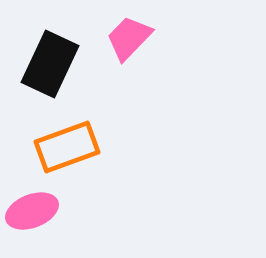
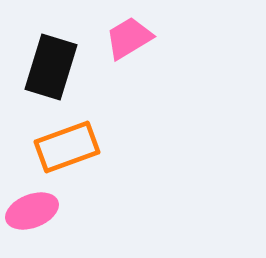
pink trapezoid: rotated 15 degrees clockwise
black rectangle: moved 1 px right, 3 px down; rotated 8 degrees counterclockwise
